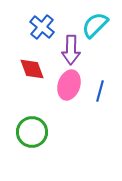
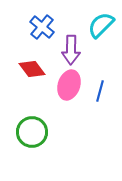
cyan semicircle: moved 6 px right
red diamond: rotated 16 degrees counterclockwise
